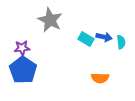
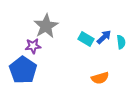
gray star: moved 4 px left, 6 px down; rotated 15 degrees clockwise
blue arrow: rotated 56 degrees counterclockwise
purple star: moved 11 px right, 2 px up
orange semicircle: rotated 18 degrees counterclockwise
